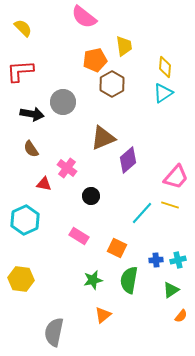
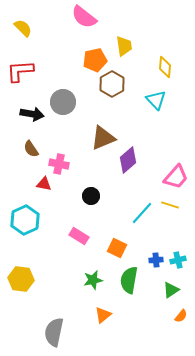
cyan triangle: moved 7 px left, 7 px down; rotated 40 degrees counterclockwise
pink cross: moved 8 px left, 4 px up; rotated 24 degrees counterclockwise
